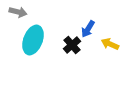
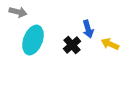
blue arrow: rotated 48 degrees counterclockwise
